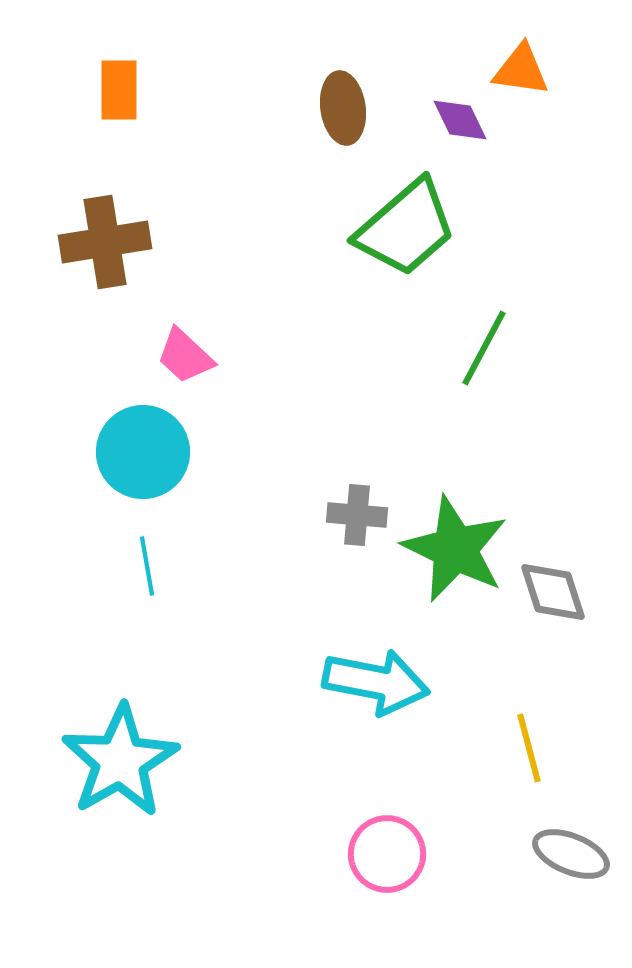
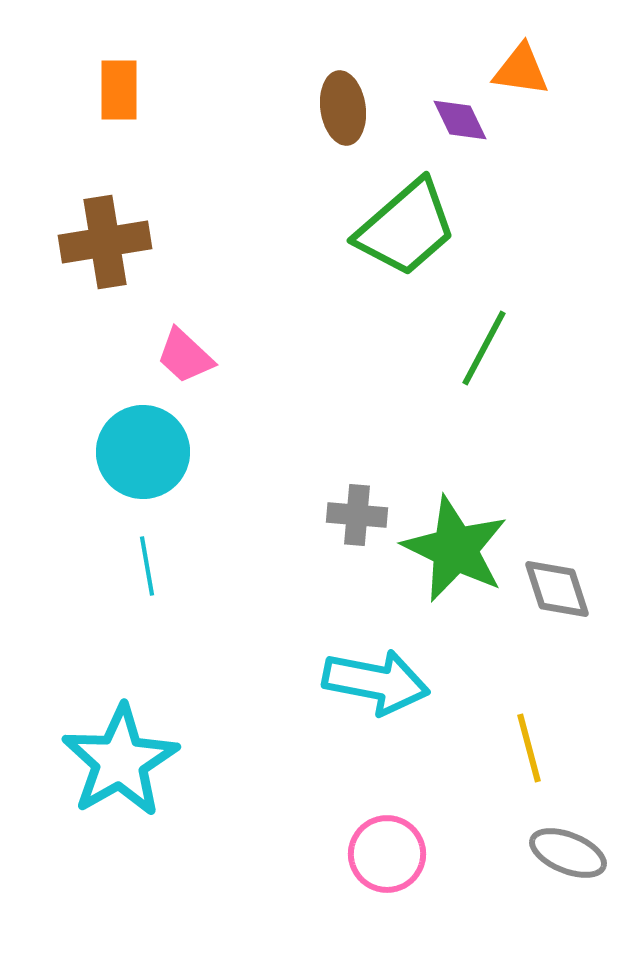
gray diamond: moved 4 px right, 3 px up
gray ellipse: moved 3 px left, 1 px up
